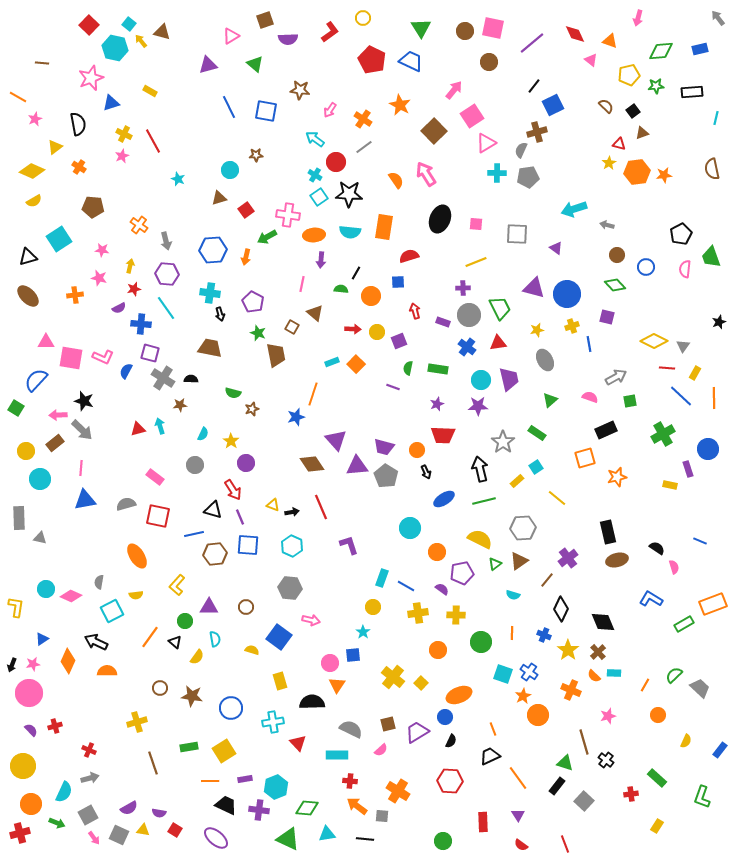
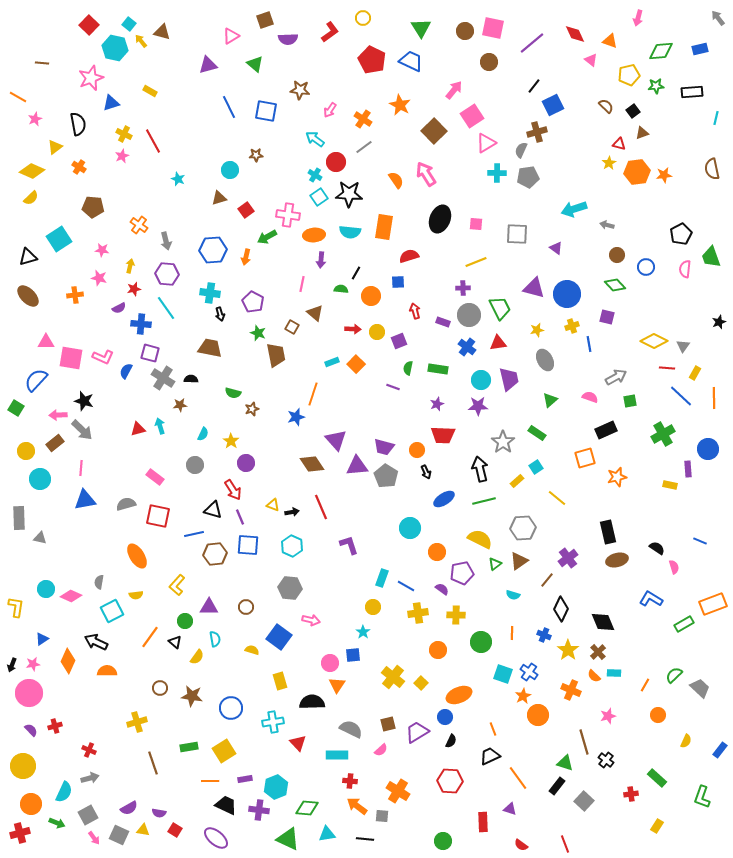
yellow semicircle at (34, 201): moved 3 px left, 3 px up; rotated 14 degrees counterclockwise
purple rectangle at (688, 469): rotated 14 degrees clockwise
purple triangle at (518, 815): moved 8 px left, 6 px up; rotated 40 degrees counterclockwise
